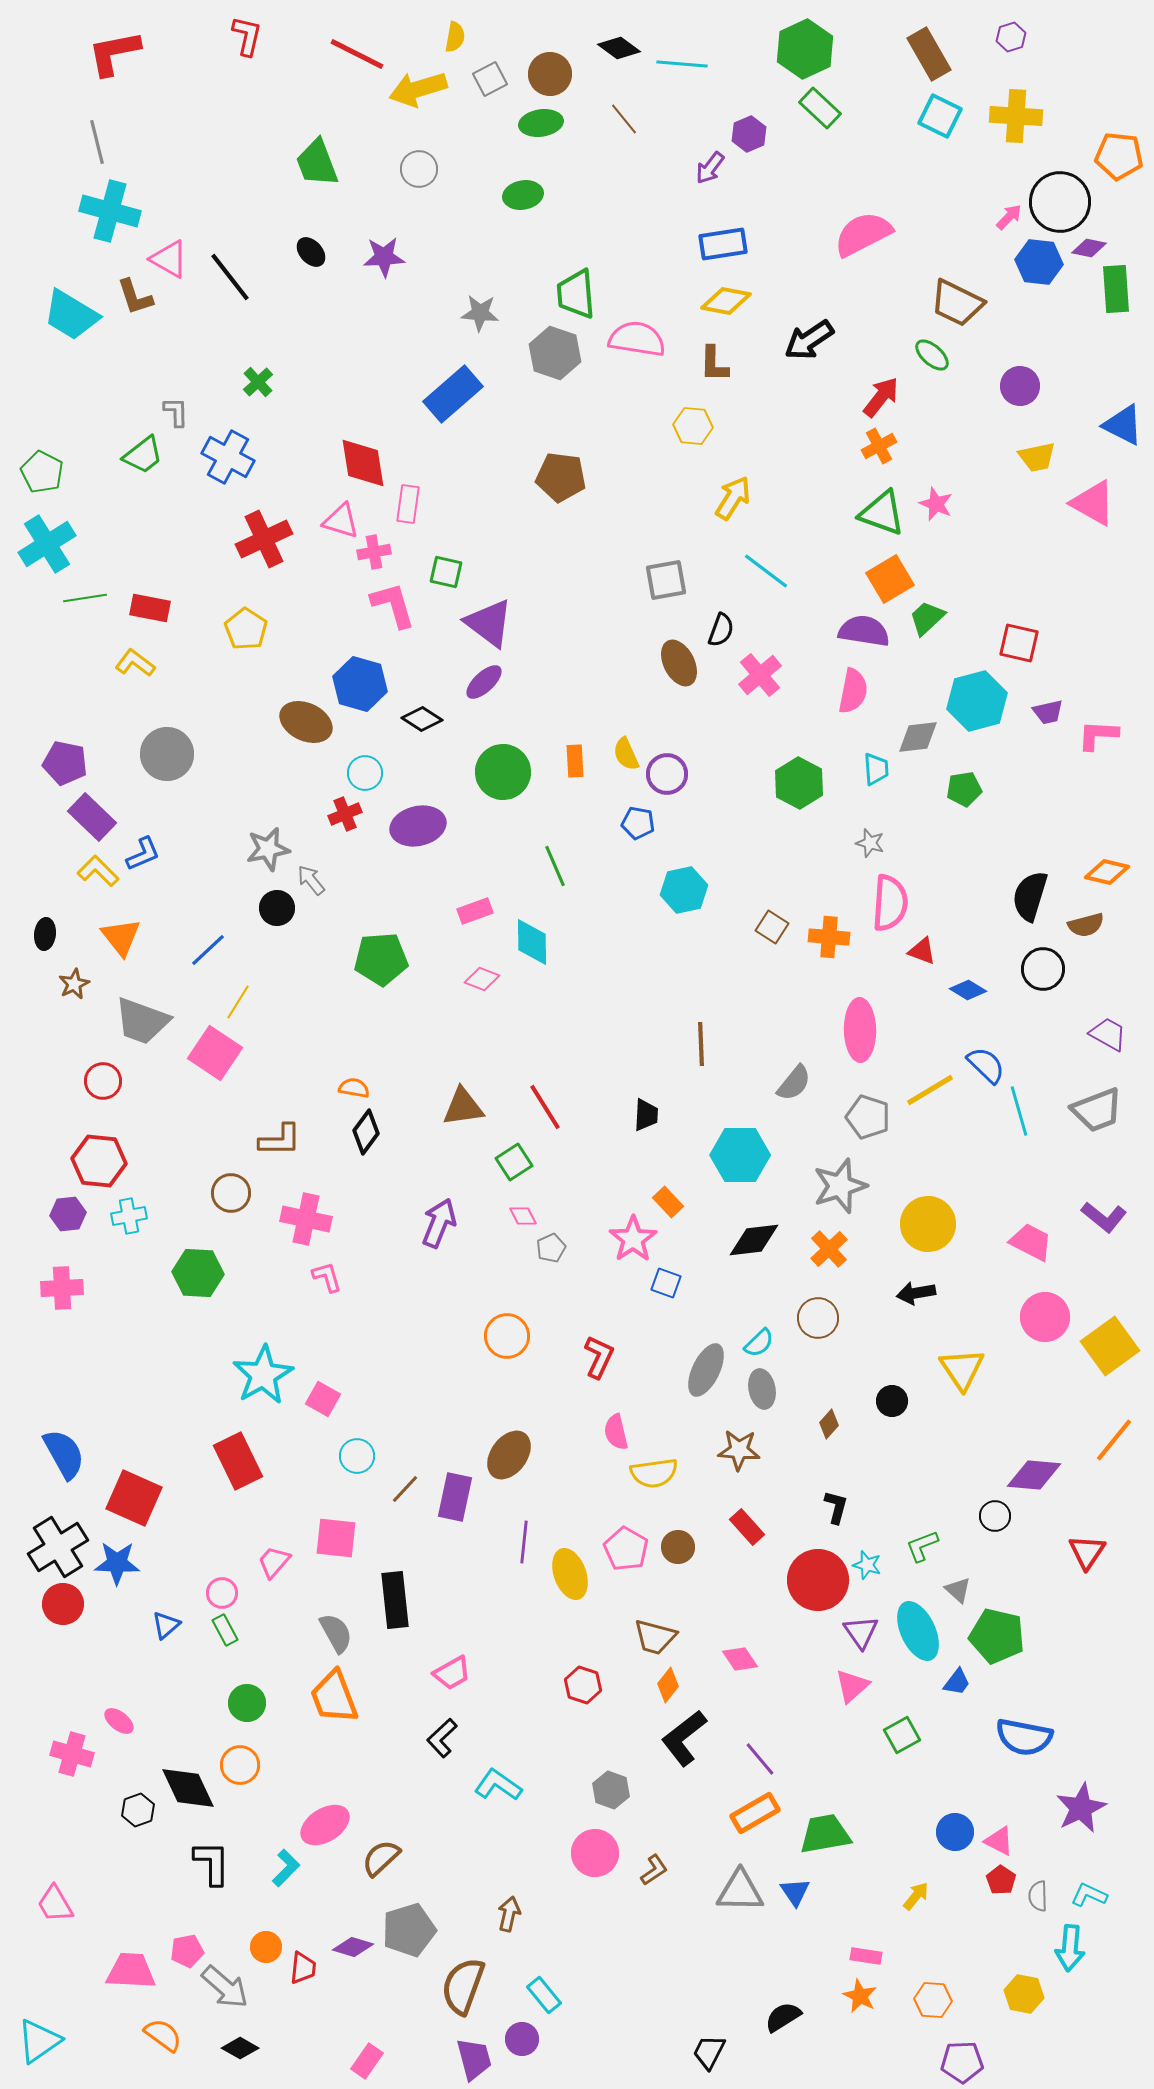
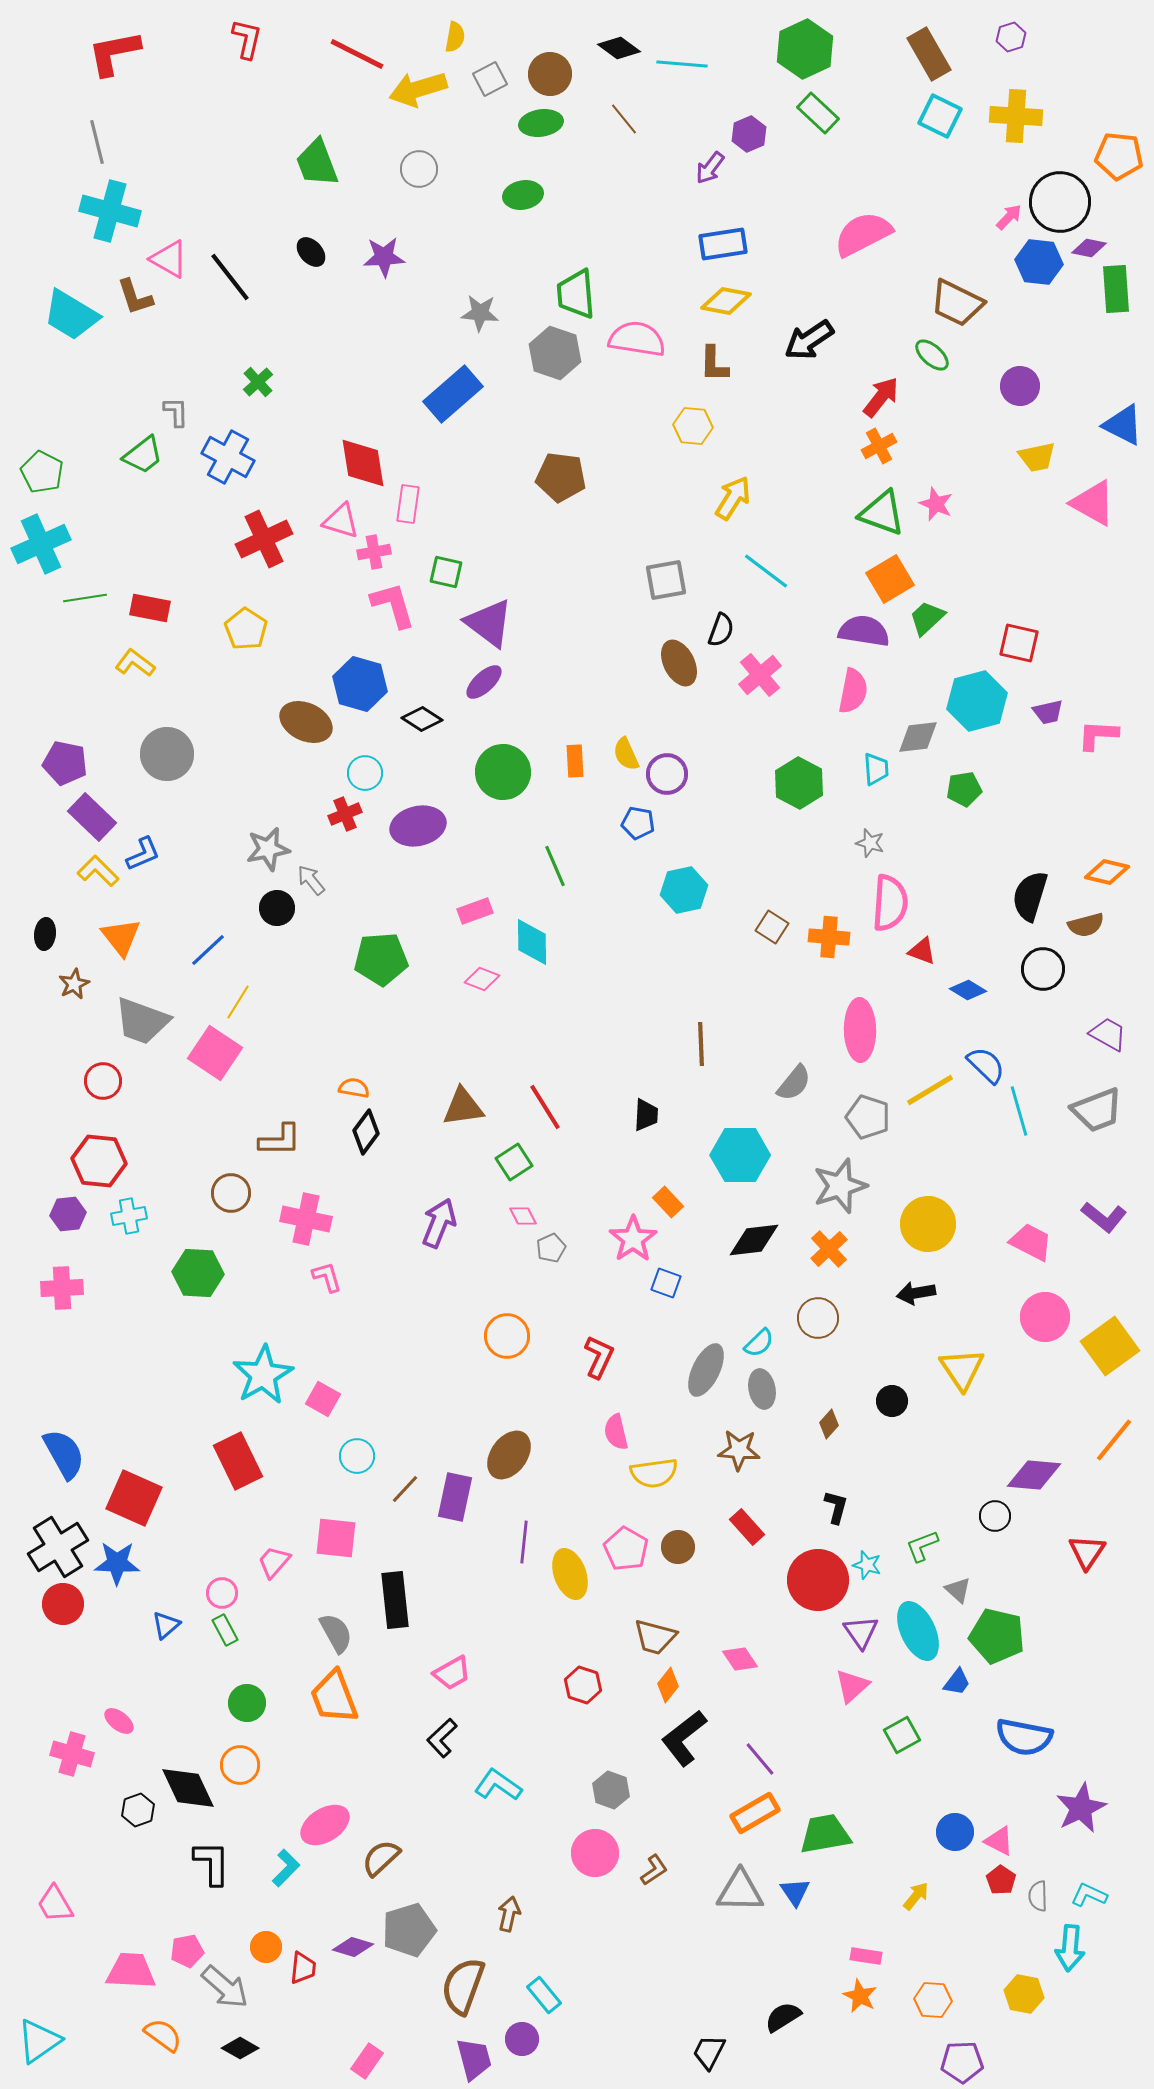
red L-shape at (247, 36): moved 3 px down
green rectangle at (820, 108): moved 2 px left, 5 px down
cyan cross at (47, 544): moved 6 px left; rotated 8 degrees clockwise
